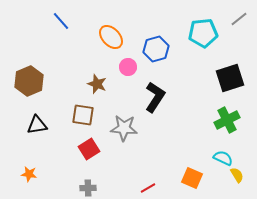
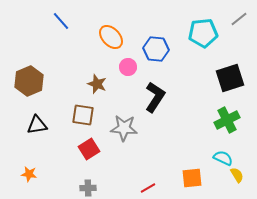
blue hexagon: rotated 20 degrees clockwise
orange square: rotated 30 degrees counterclockwise
